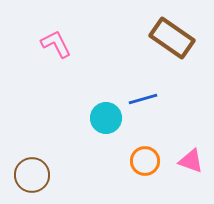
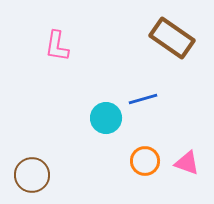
pink L-shape: moved 1 px right, 2 px down; rotated 144 degrees counterclockwise
pink triangle: moved 4 px left, 2 px down
